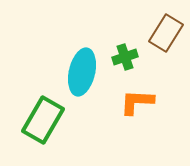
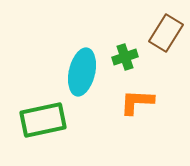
green rectangle: rotated 48 degrees clockwise
